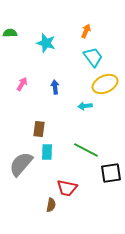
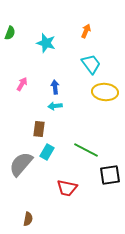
green semicircle: rotated 112 degrees clockwise
cyan trapezoid: moved 2 px left, 7 px down
yellow ellipse: moved 8 px down; rotated 30 degrees clockwise
cyan arrow: moved 30 px left
cyan rectangle: rotated 28 degrees clockwise
black square: moved 1 px left, 2 px down
brown semicircle: moved 23 px left, 14 px down
